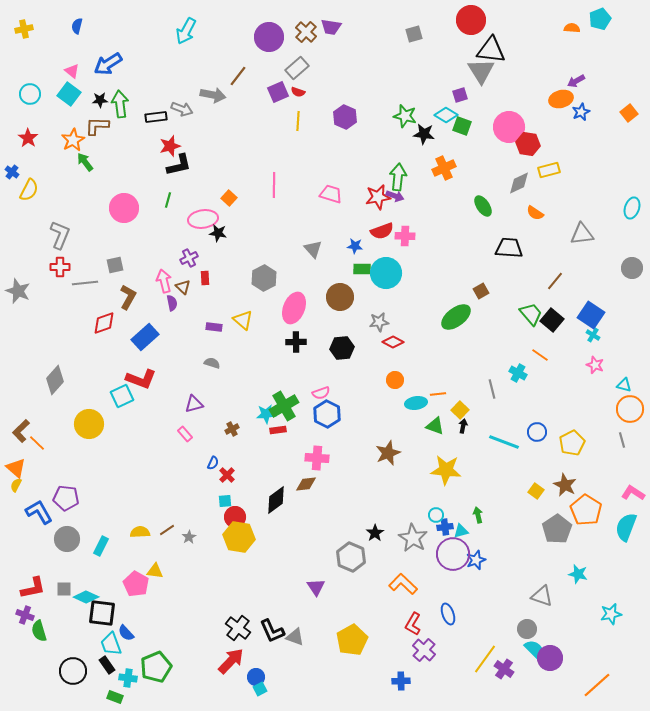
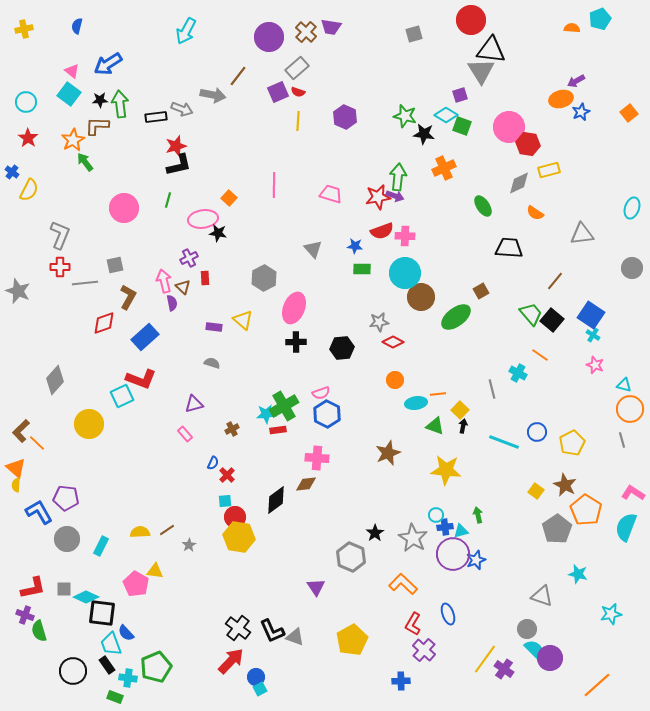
cyan circle at (30, 94): moved 4 px left, 8 px down
red star at (170, 146): moved 6 px right
cyan circle at (386, 273): moved 19 px right
brown circle at (340, 297): moved 81 px right
yellow semicircle at (16, 485): rotated 24 degrees counterclockwise
gray star at (189, 537): moved 8 px down
